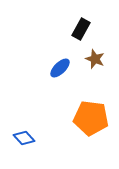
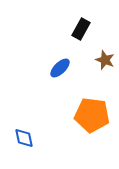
brown star: moved 10 px right, 1 px down
orange pentagon: moved 1 px right, 3 px up
blue diamond: rotated 30 degrees clockwise
